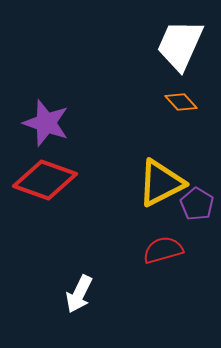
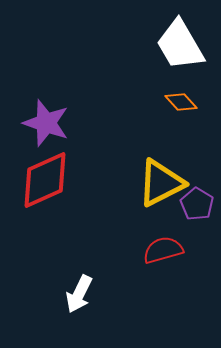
white trapezoid: rotated 54 degrees counterclockwise
red diamond: rotated 44 degrees counterclockwise
